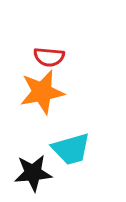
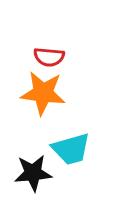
orange star: moved 1 px right, 1 px down; rotated 18 degrees clockwise
